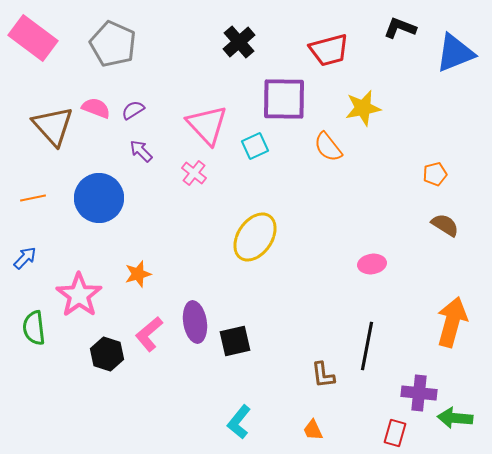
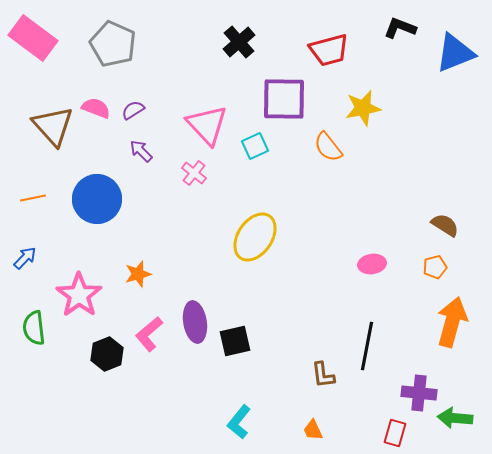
orange pentagon: moved 93 px down
blue circle: moved 2 px left, 1 px down
black hexagon: rotated 20 degrees clockwise
